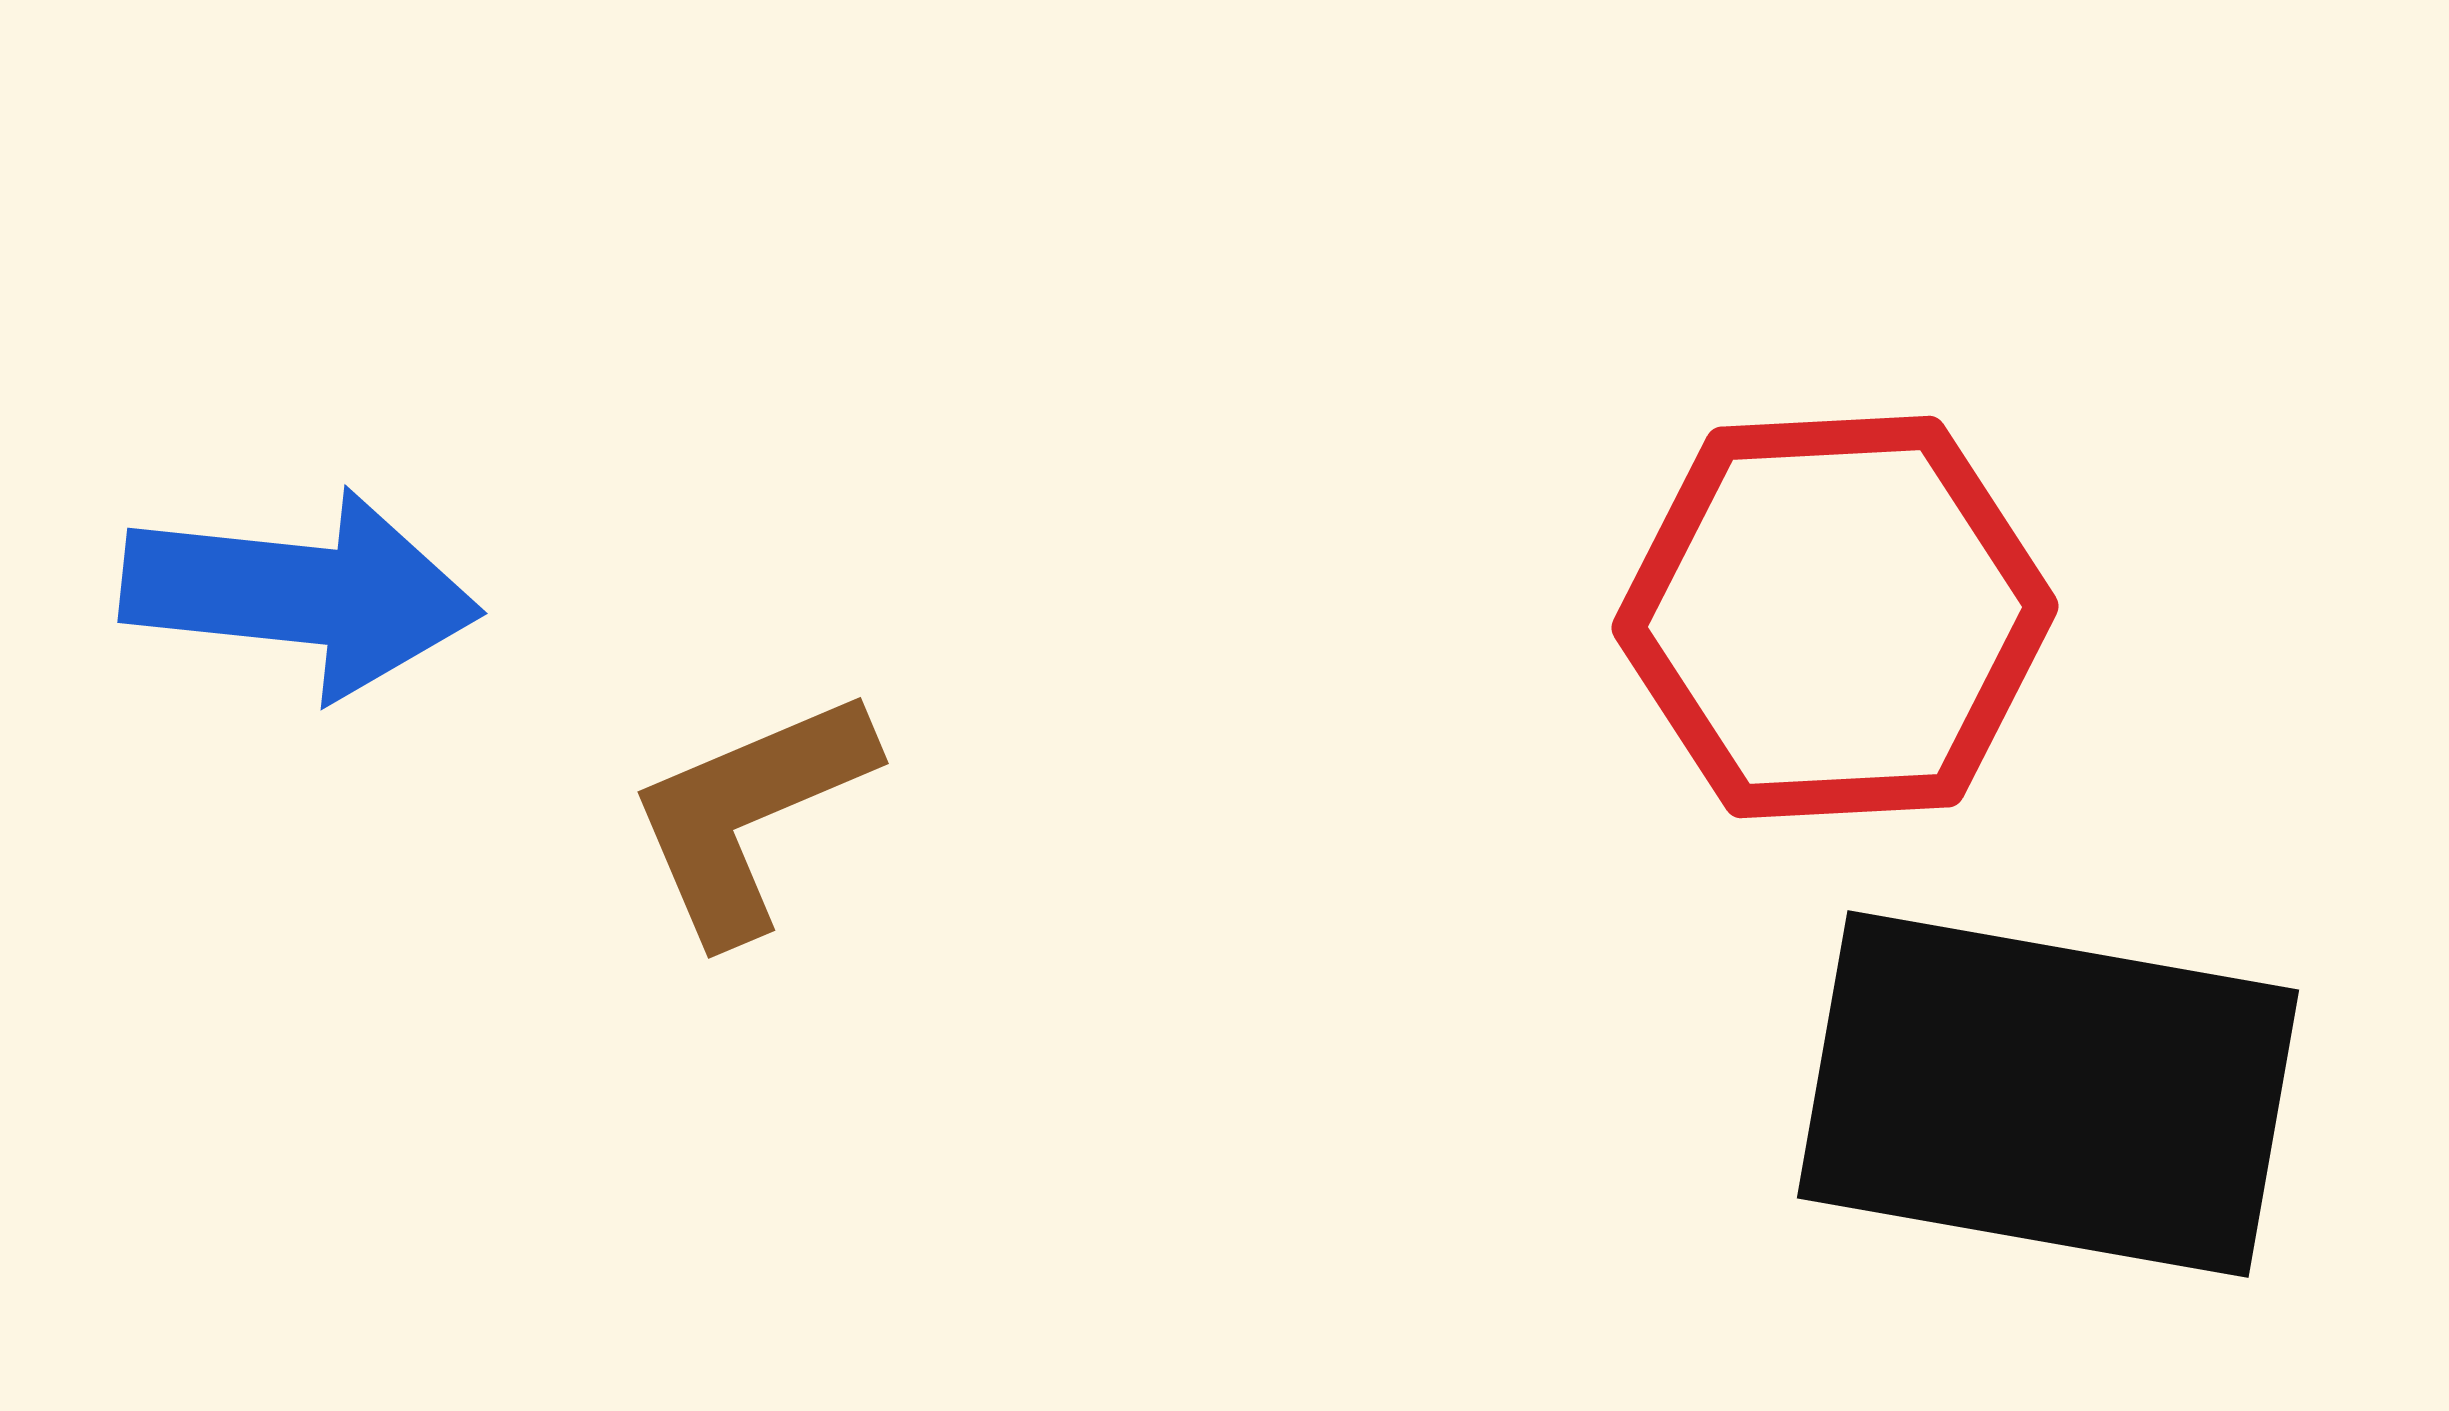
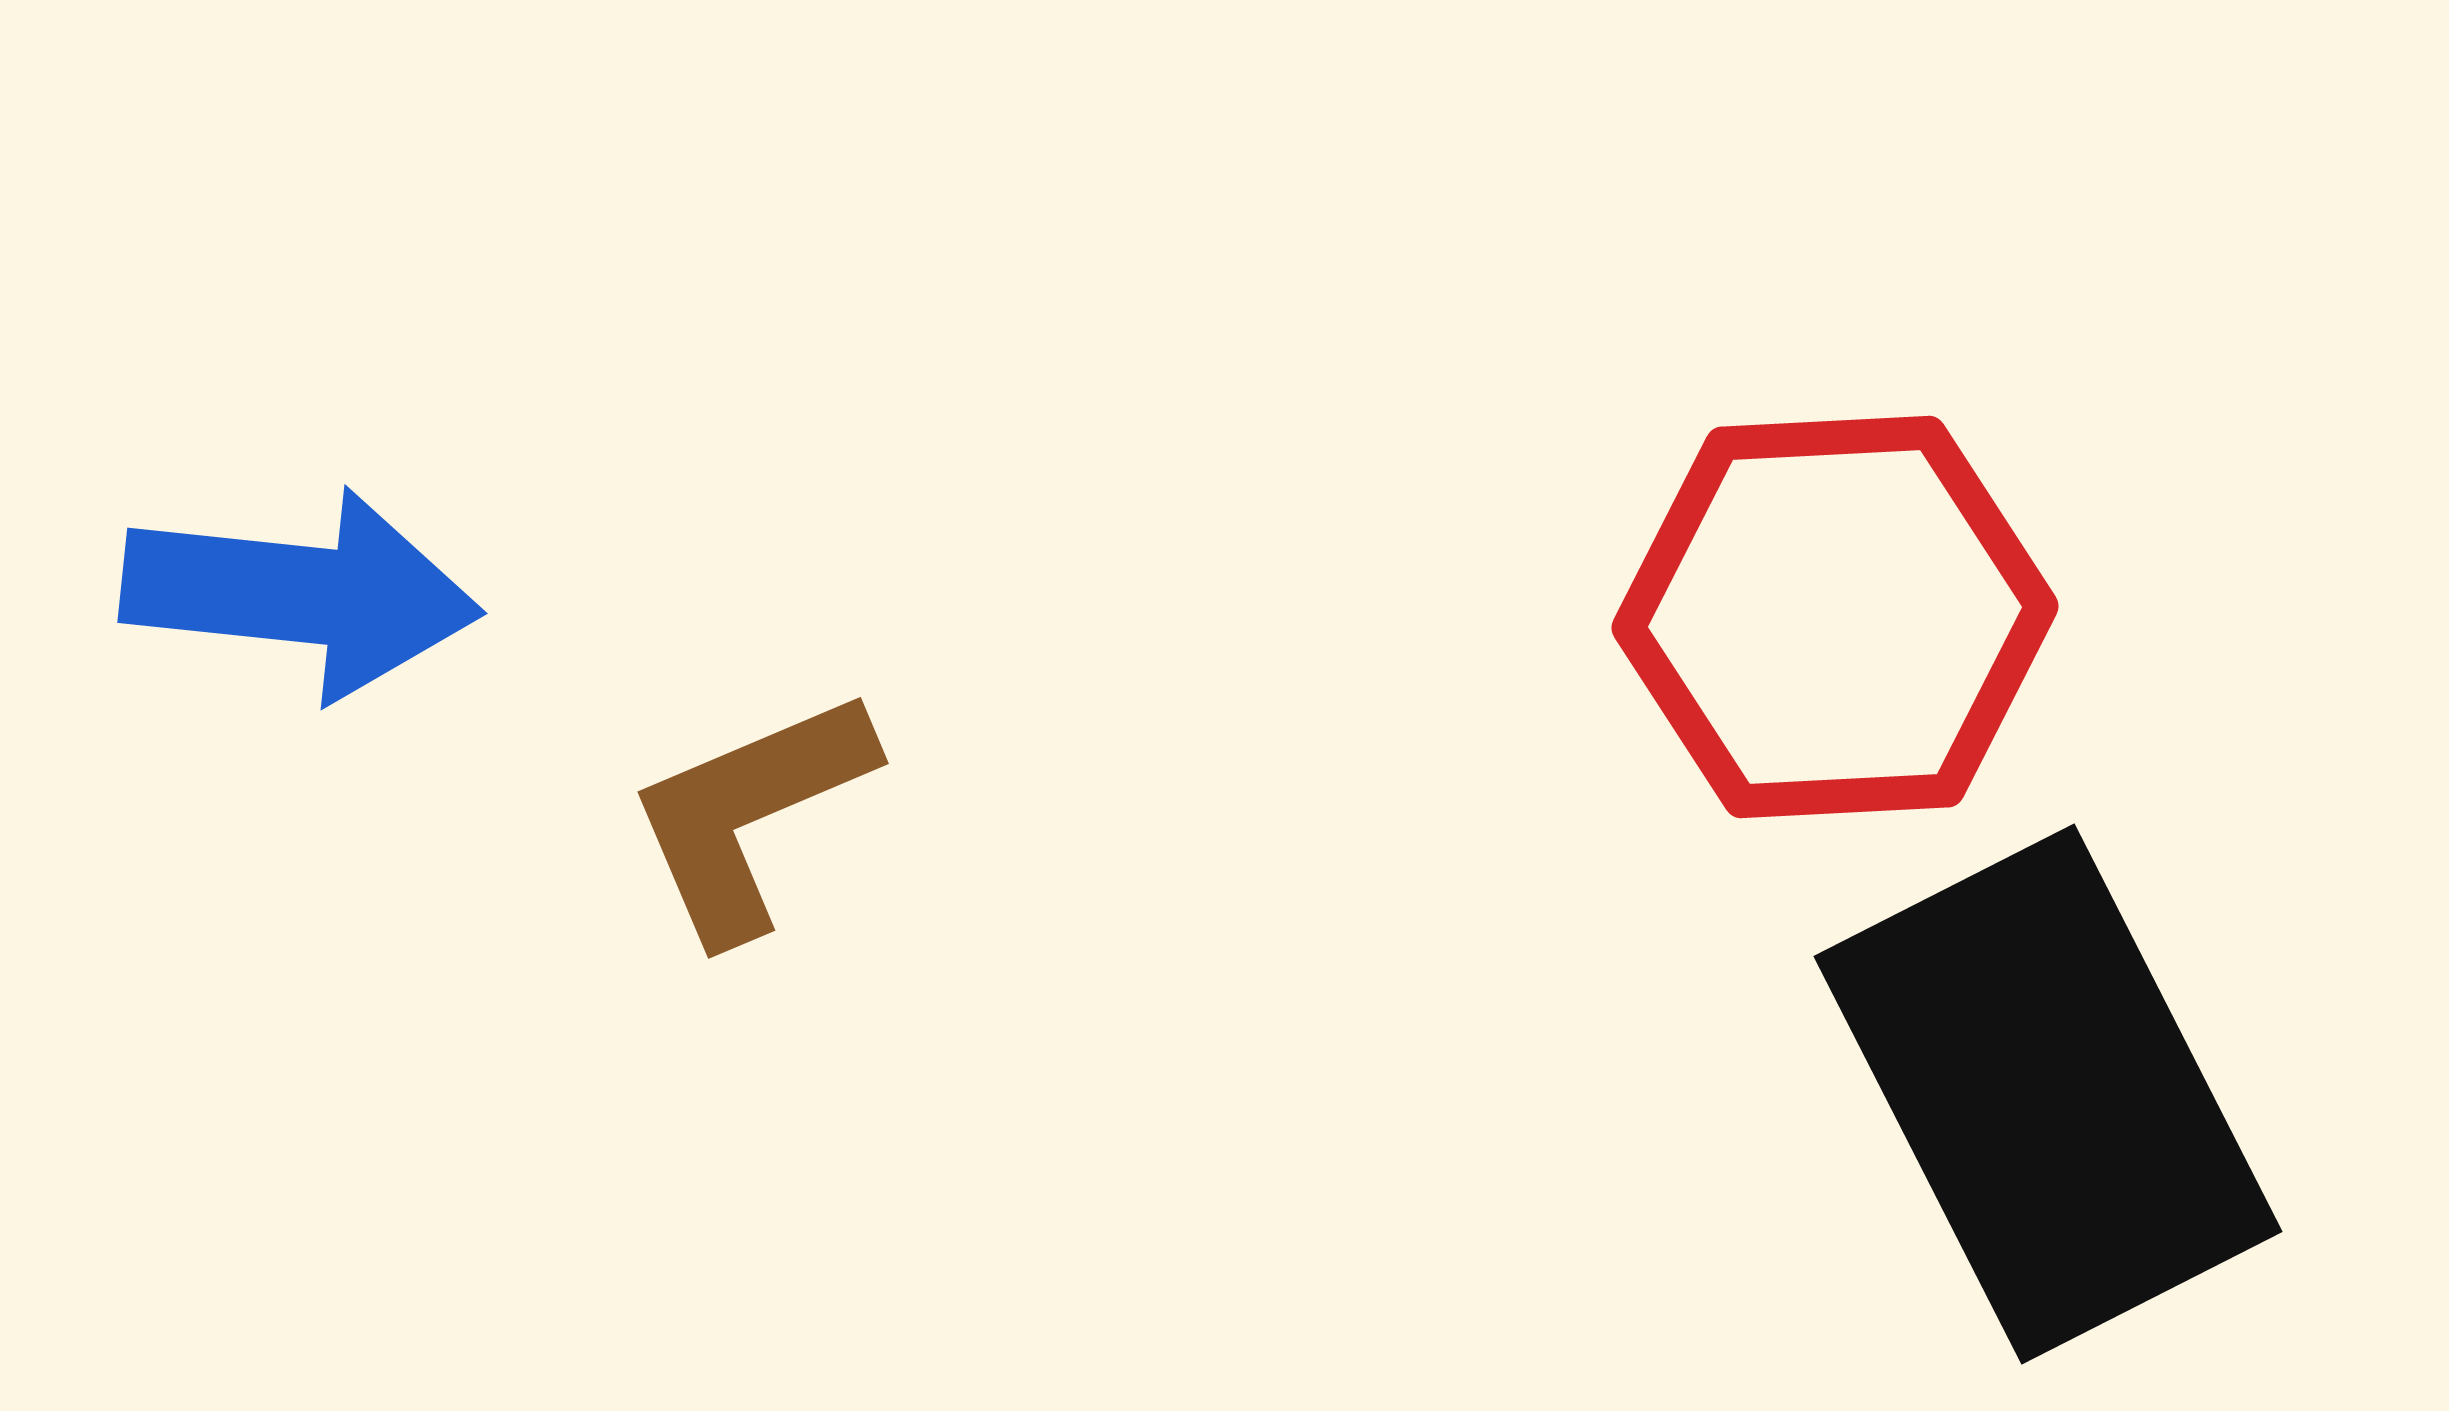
black rectangle: rotated 53 degrees clockwise
